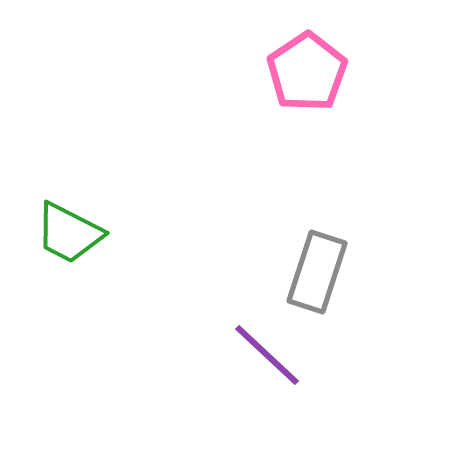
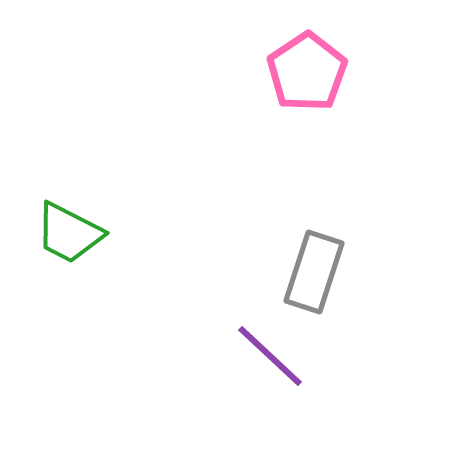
gray rectangle: moved 3 px left
purple line: moved 3 px right, 1 px down
